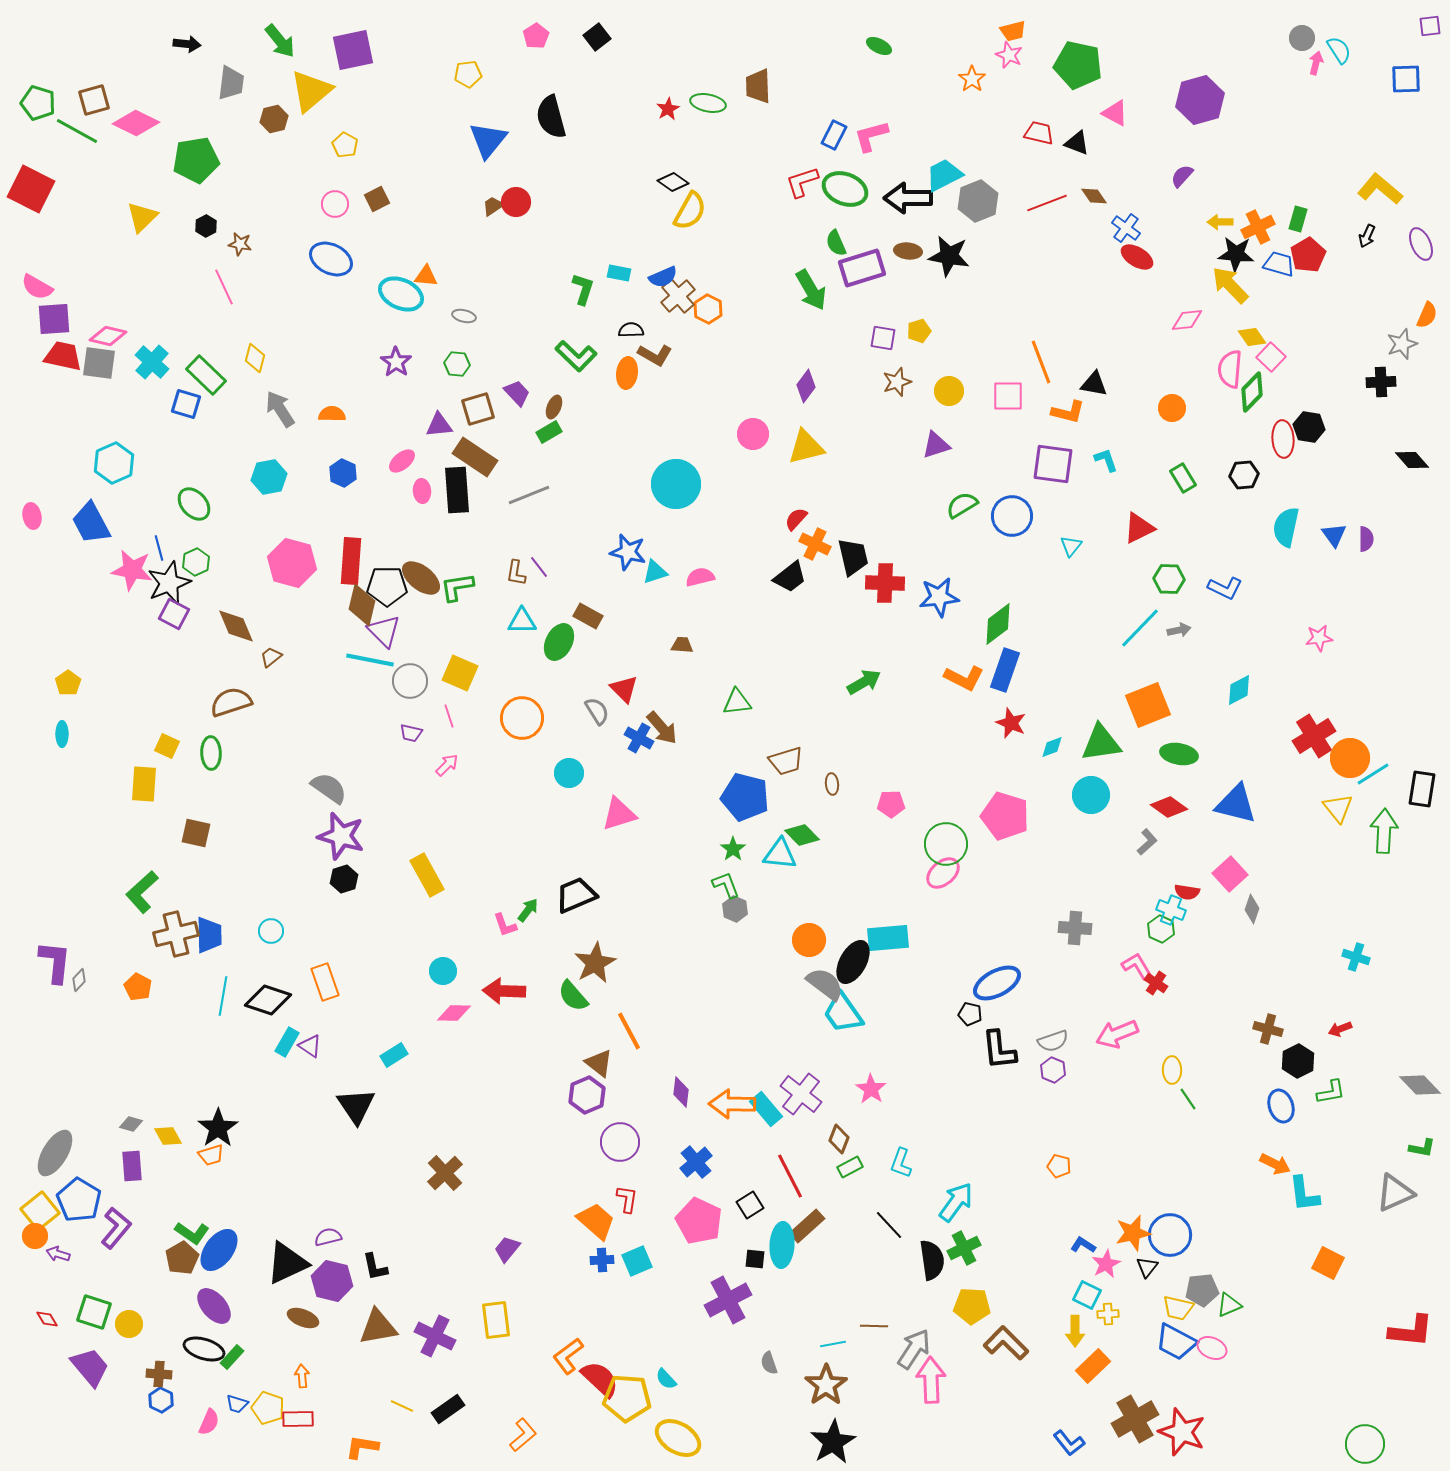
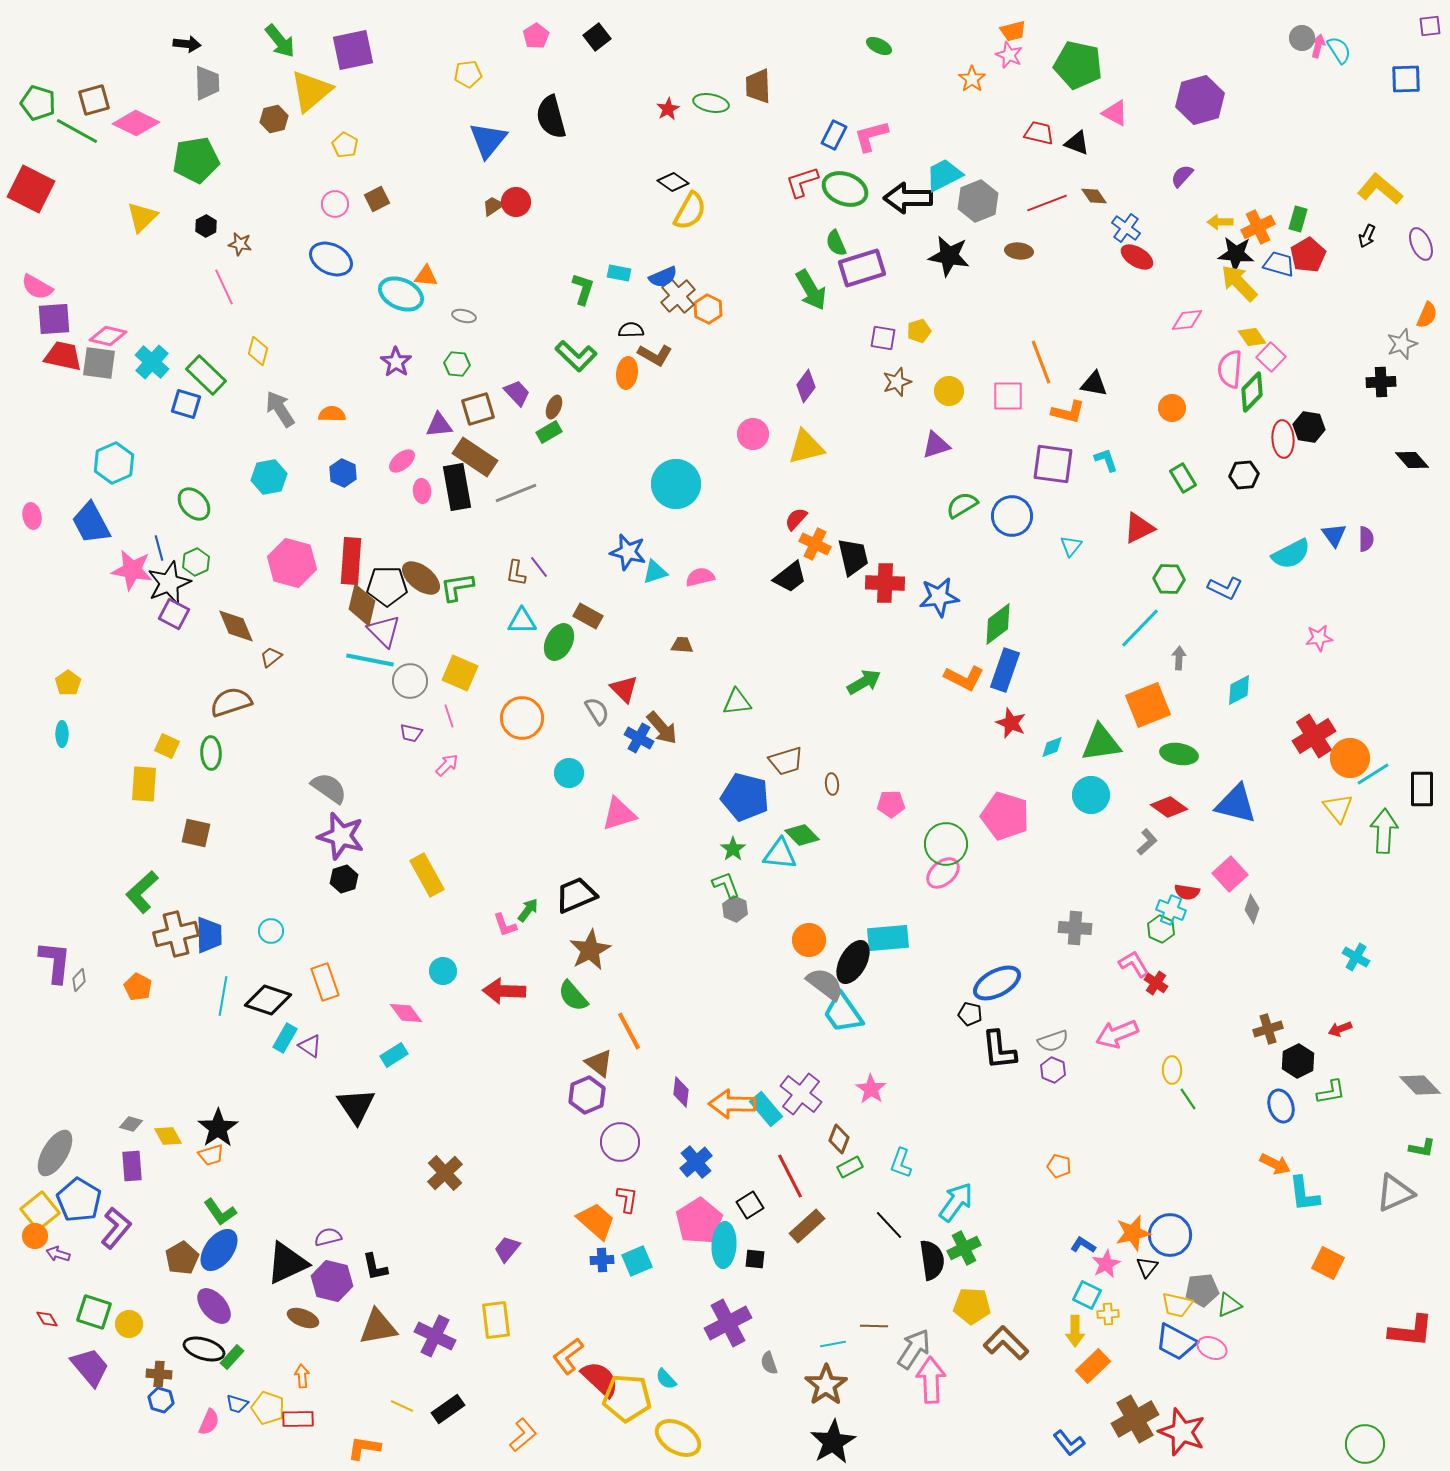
pink arrow at (1316, 63): moved 2 px right, 17 px up
gray trapezoid at (231, 83): moved 24 px left; rotated 9 degrees counterclockwise
green ellipse at (708, 103): moved 3 px right
brown ellipse at (908, 251): moved 111 px right
yellow arrow at (1230, 285): moved 9 px right, 2 px up
yellow diamond at (255, 358): moved 3 px right, 7 px up
black rectangle at (457, 490): moved 3 px up; rotated 6 degrees counterclockwise
gray line at (529, 495): moved 13 px left, 2 px up
cyan semicircle at (1286, 527): moved 5 px right, 27 px down; rotated 129 degrees counterclockwise
gray arrow at (1179, 630): moved 28 px down; rotated 75 degrees counterclockwise
black rectangle at (1422, 789): rotated 9 degrees counterclockwise
cyan cross at (1356, 957): rotated 12 degrees clockwise
brown star at (595, 963): moved 5 px left, 13 px up
pink L-shape at (1137, 966): moved 3 px left, 2 px up
pink diamond at (454, 1013): moved 48 px left; rotated 52 degrees clockwise
brown cross at (1268, 1029): rotated 32 degrees counterclockwise
cyan rectangle at (287, 1042): moved 2 px left, 4 px up
pink pentagon at (699, 1221): rotated 15 degrees clockwise
green L-shape at (192, 1233): moved 28 px right, 21 px up; rotated 20 degrees clockwise
cyan ellipse at (782, 1245): moved 58 px left
purple cross at (728, 1300): moved 23 px down
yellow trapezoid at (1178, 1308): moved 1 px left, 3 px up
blue hexagon at (161, 1400): rotated 10 degrees counterclockwise
orange L-shape at (362, 1447): moved 2 px right, 1 px down
